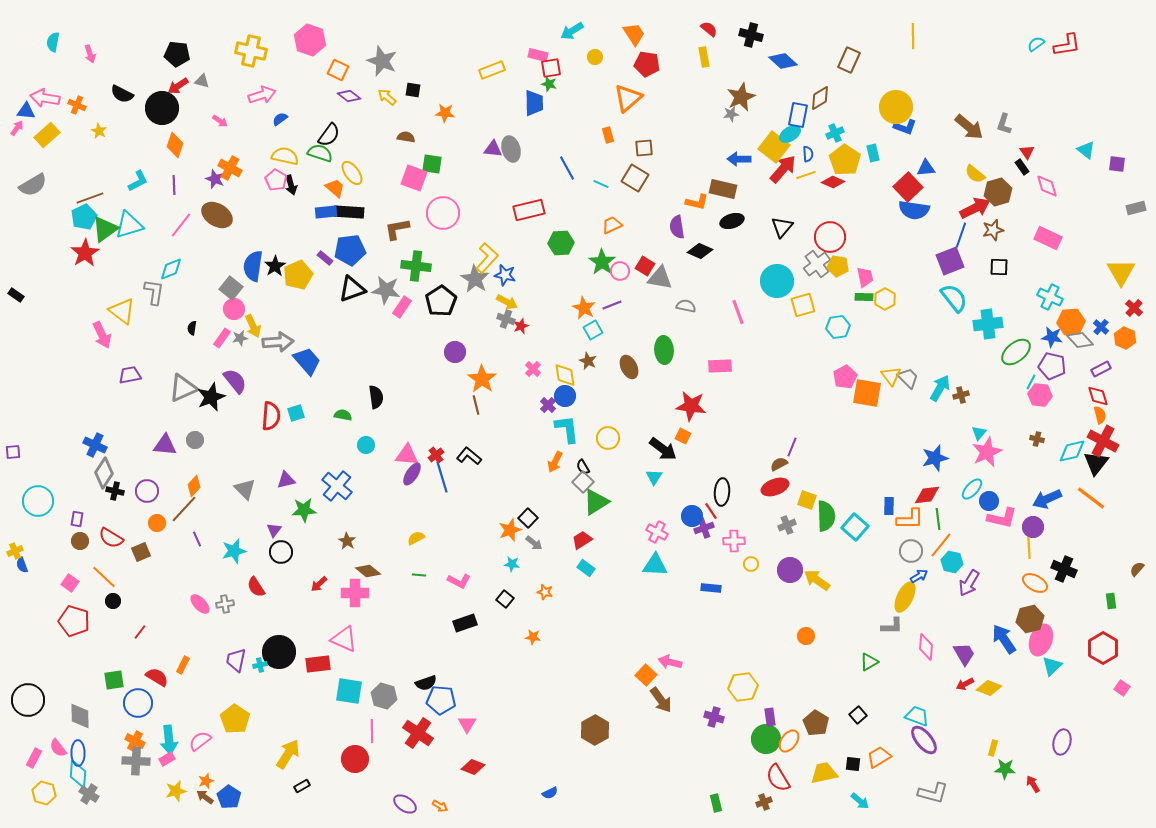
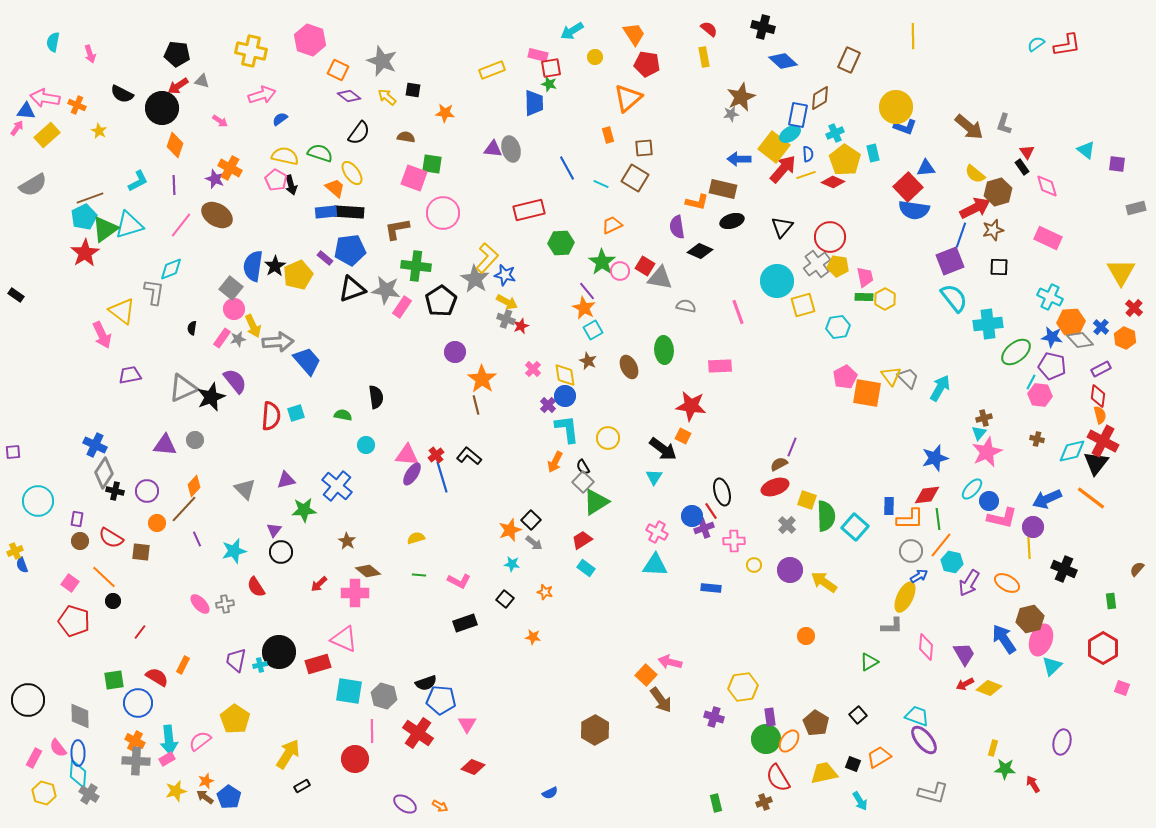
black cross at (751, 35): moved 12 px right, 8 px up
black semicircle at (329, 135): moved 30 px right, 2 px up
purple line at (612, 305): moved 25 px left, 14 px up; rotated 72 degrees clockwise
gray star at (240, 338): moved 2 px left, 1 px down
brown cross at (961, 395): moved 23 px right, 23 px down
red diamond at (1098, 396): rotated 25 degrees clockwise
black ellipse at (722, 492): rotated 20 degrees counterclockwise
black square at (528, 518): moved 3 px right, 2 px down
gray cross at (787, 525): rotated 24 degrees counterclockwise
yellow semicircle at (416, 538): rotated 12 degrees clockwise
brown square at (141, 552): rotated 30 degrees clockwise
yellow circle at (751, 564): moved 3 px right, 1 px down
yellow arrow at (817, 580): moved 7 px right, 2 px down
orange ellipse at (1035, 583): moved 28 px left
red rectangle at (318, 664): rotated 10 degrees counterclockwise
pink square at (1122, 688): rotated 14 degrees counterclockwise
black square at (853, 764): rotated 14 degrees clockwise
cyan arrow at (860, 801): rotated 18 degrees clockwise
